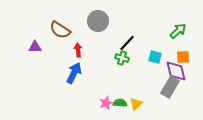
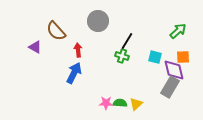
brown semicircle: moved 4 px left, 1 px down; rotated 15 degrees clockwise
black line: moved 2 px up; rotated 12 degrees counterclockwise
purple triangle: rotated 32 degrees clockwise
green cross: moved 2 px up
purple diamond: moved 2 px left, 1 px up
pink star: rotated 24 degrees clockwise
